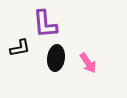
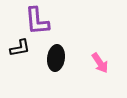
purple L-shape: moved 8 px left, 3 px up
pink arrow: moved 12 px right
